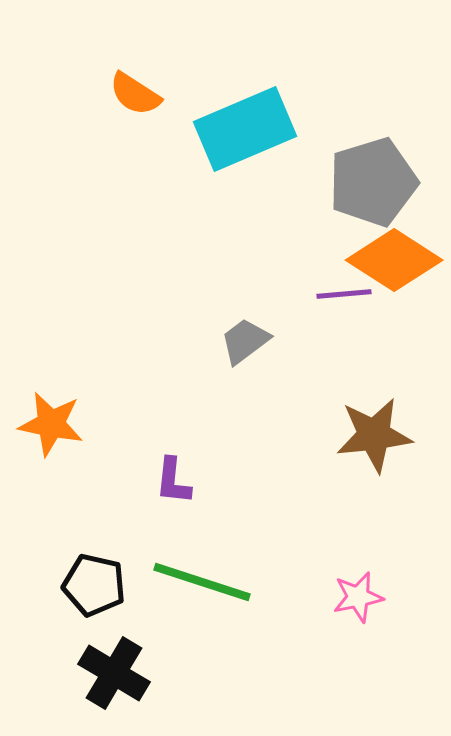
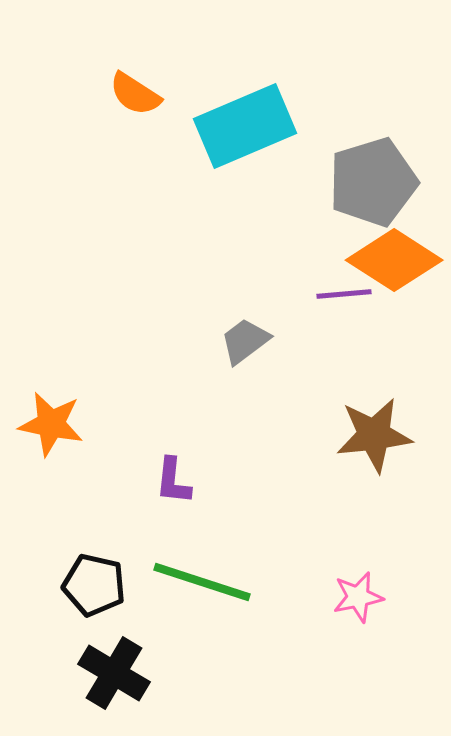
cyan rectangle: moved 3 px up
